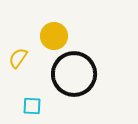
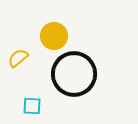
yellow semicircle: rotated 15 degrees clockwise
